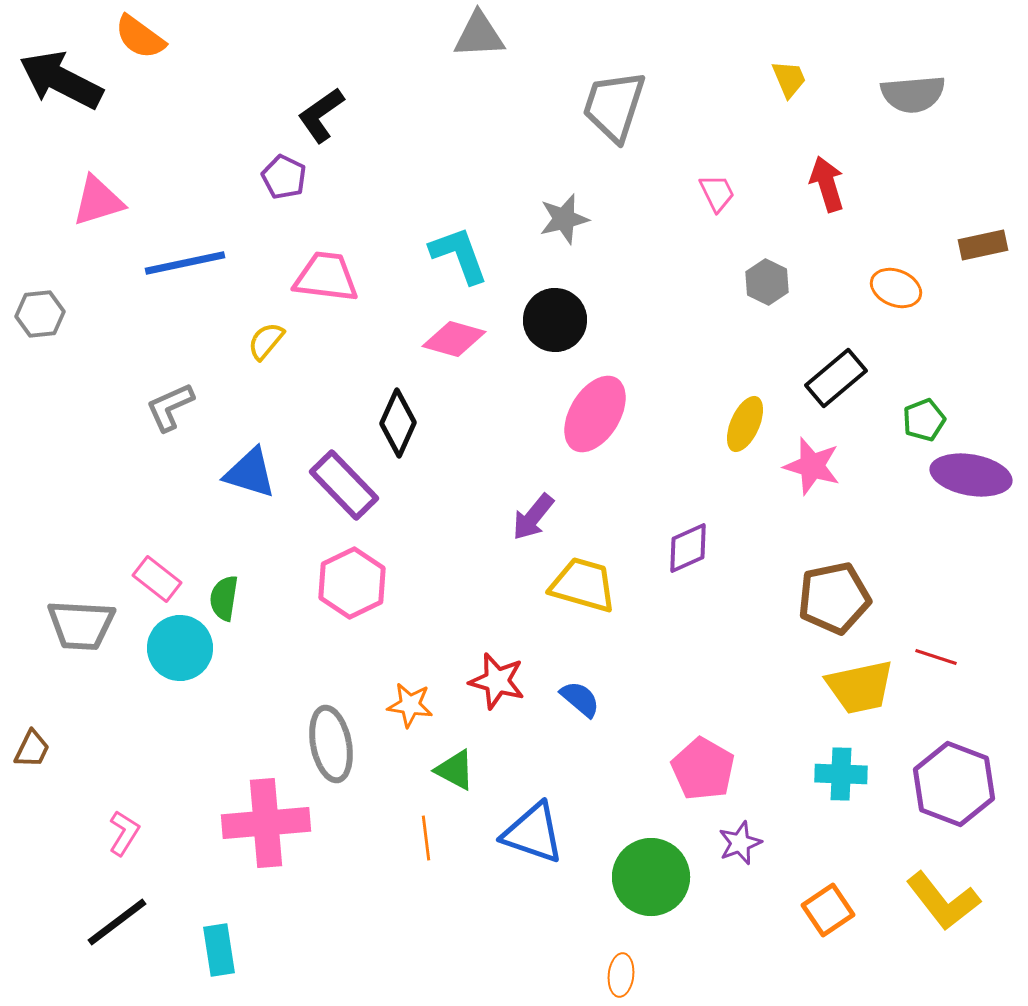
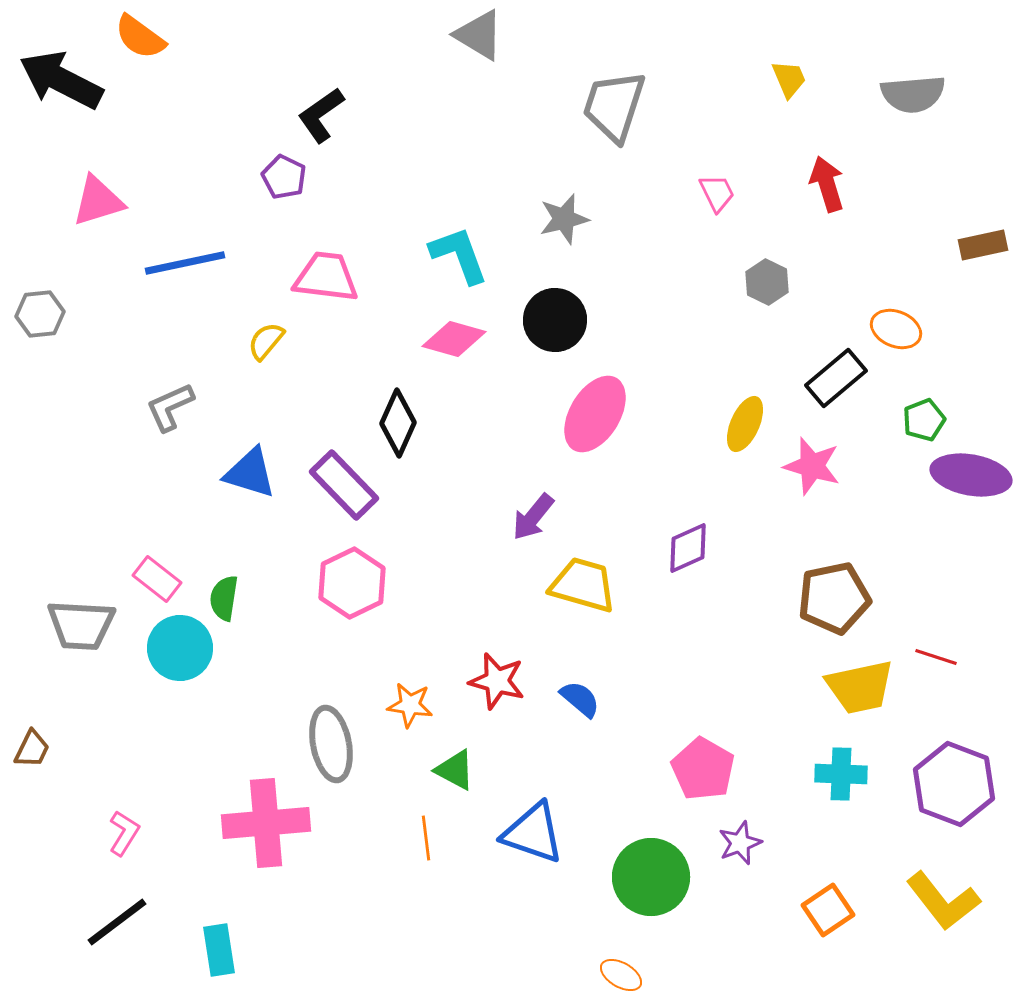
gray triangle at (479, 35): rotated 34 degrees clockwise
orange ellipse at (896, 288): moved 41 px down
orange ellipse at (621, 975): rotated 66 degrees counterclockwise
